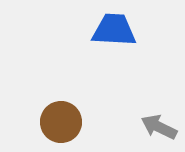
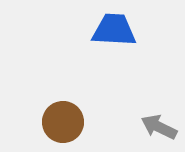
brown circle: moved 2 px right
